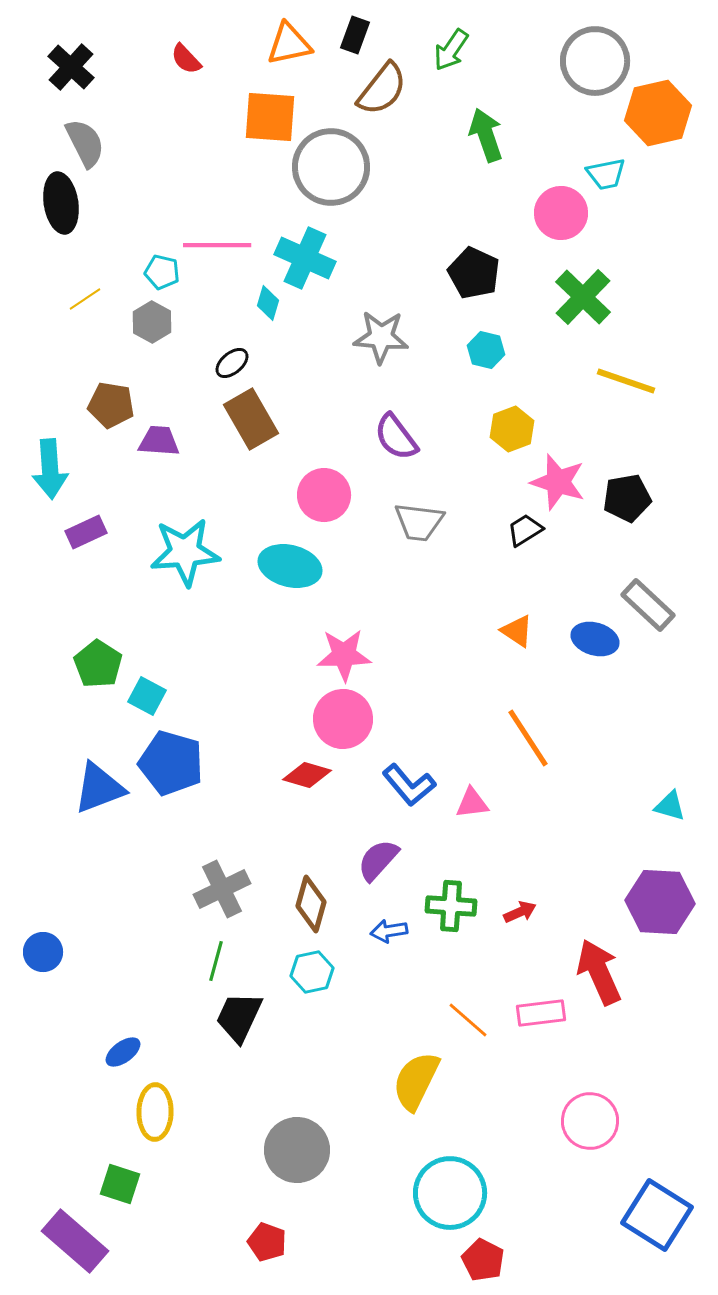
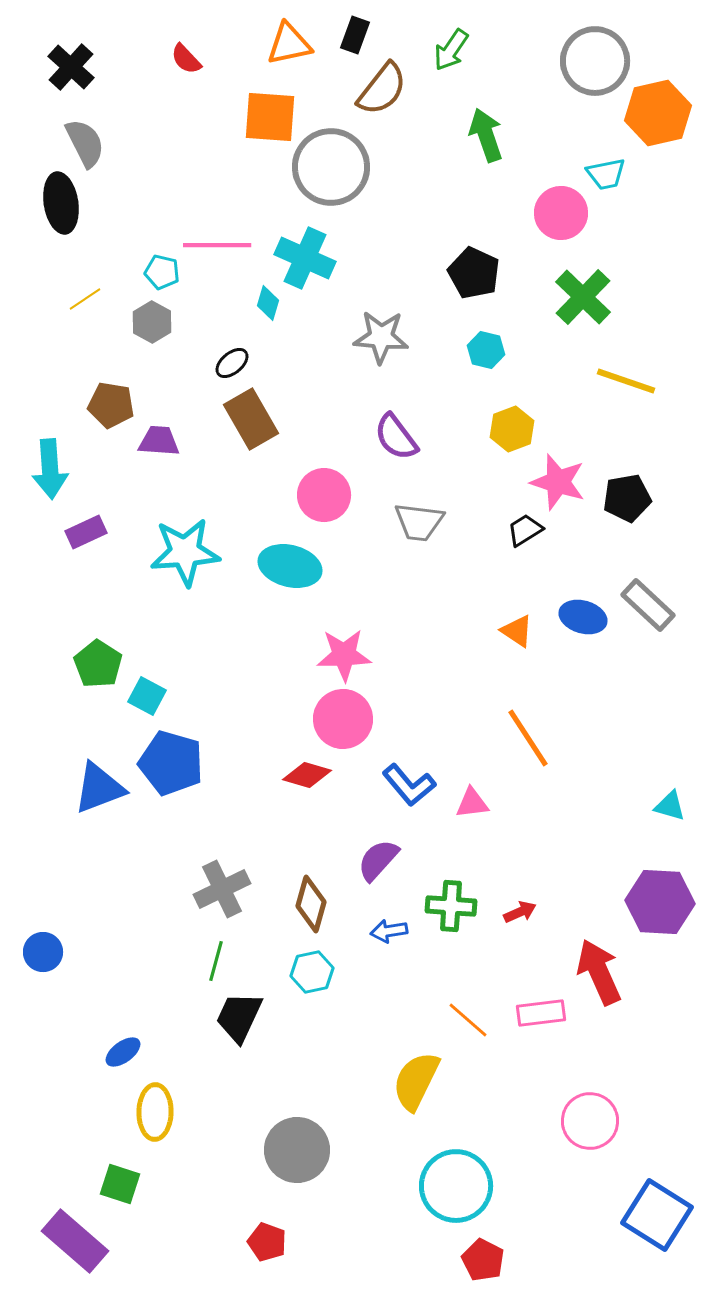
blue ellipse at (595, 639): moved 12 px left, 22 px up
cyan circle at (450, 1193): moved 6 px right, 7 px up
